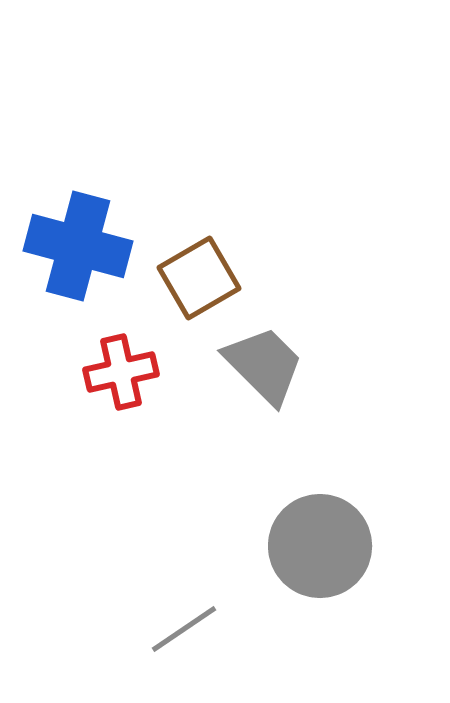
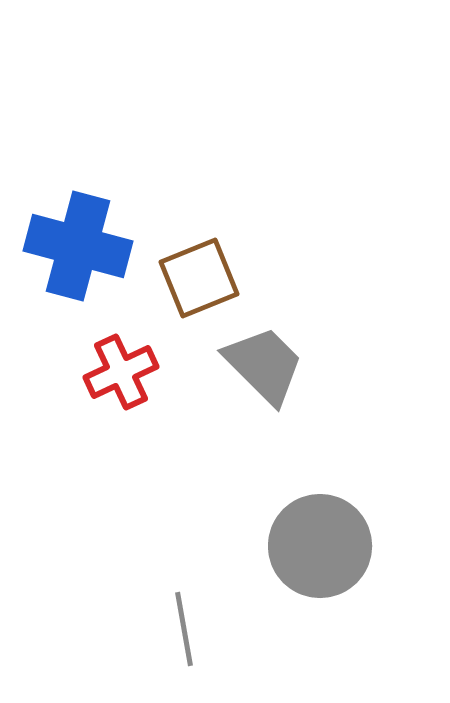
brown square: rotated 8 degrees clockwise
red cross: rotated 12 degrees counterclockwise
gray line: rotated 66 degrees counterclockwise
